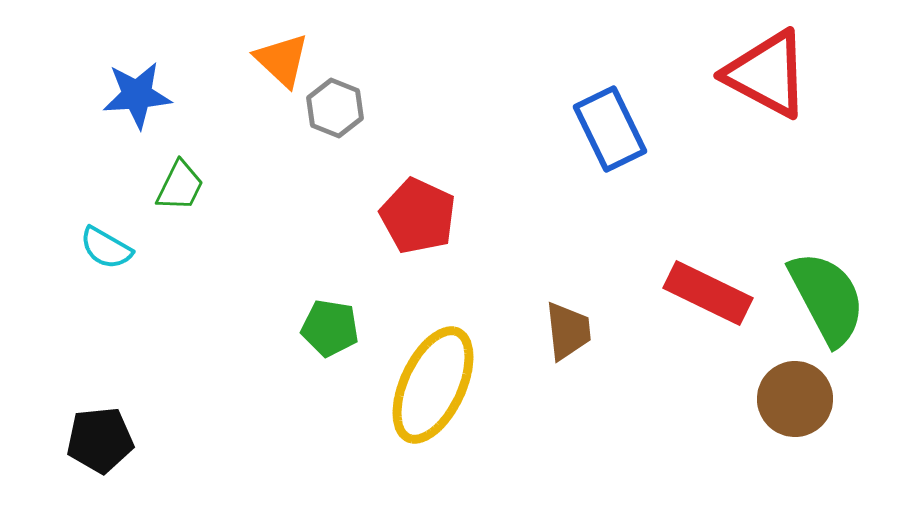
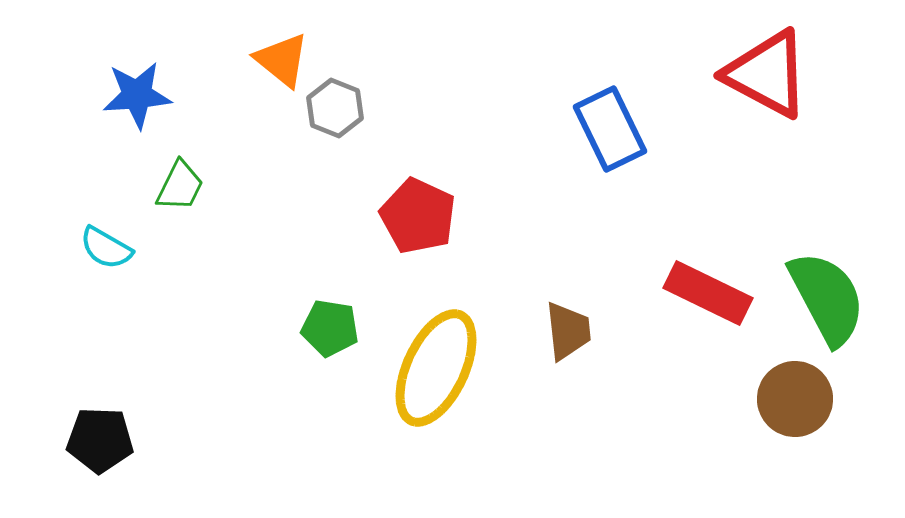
orange triangle: rotated 4 degrees counterclockwise
yellow ellipse: moved 3 px right, 17 px up
black pentagon: rotated 8 degrees clockwise
